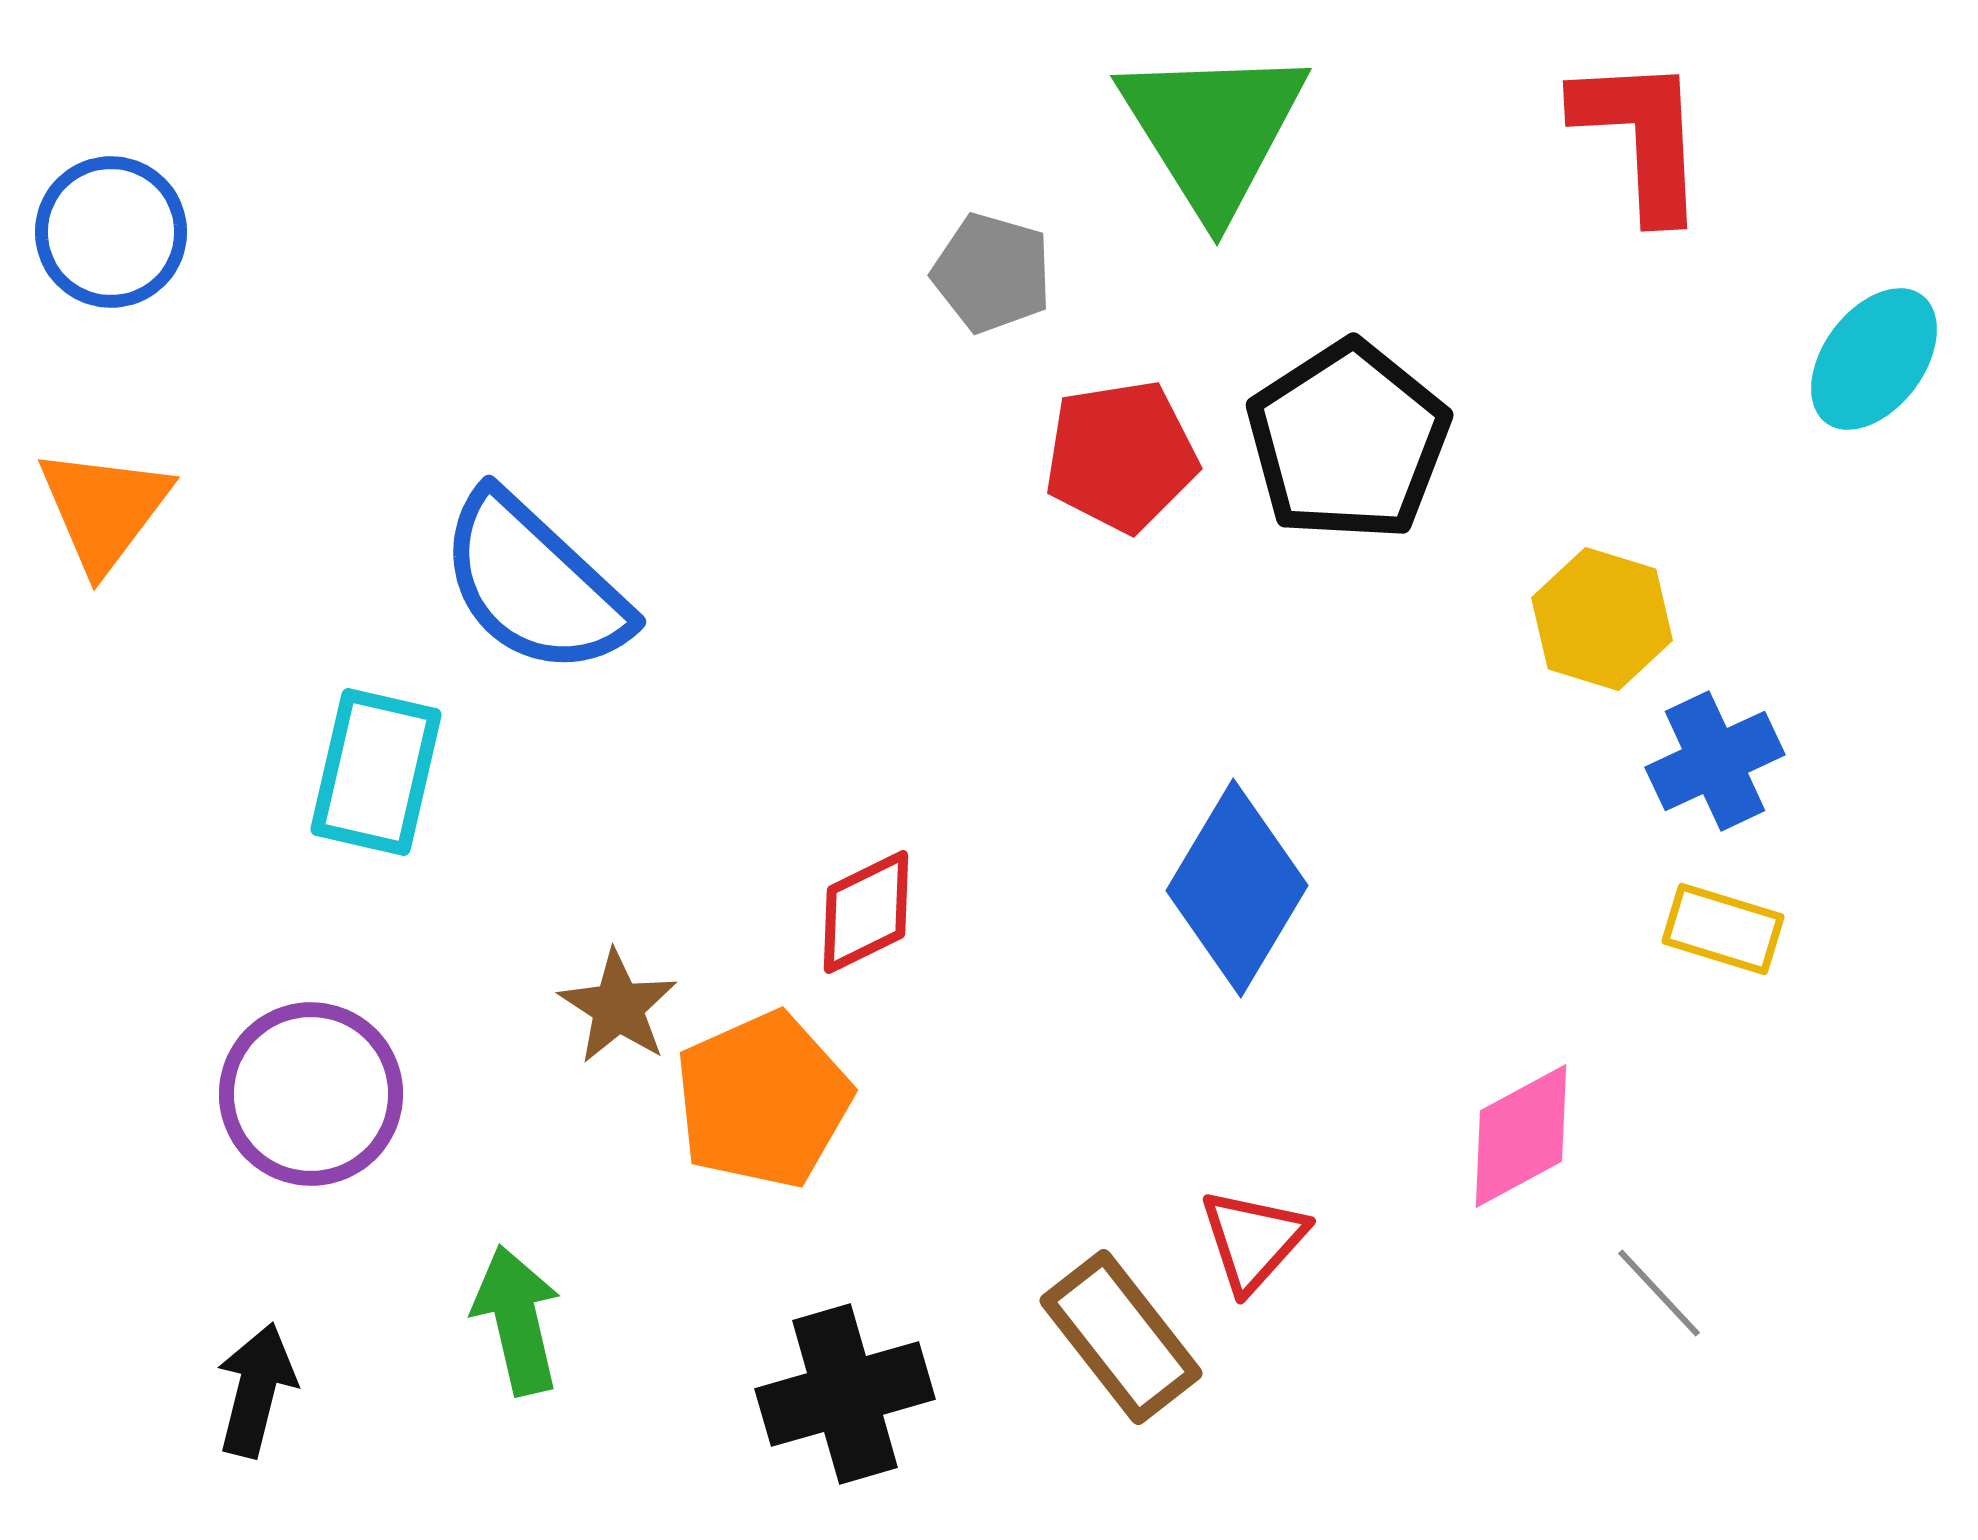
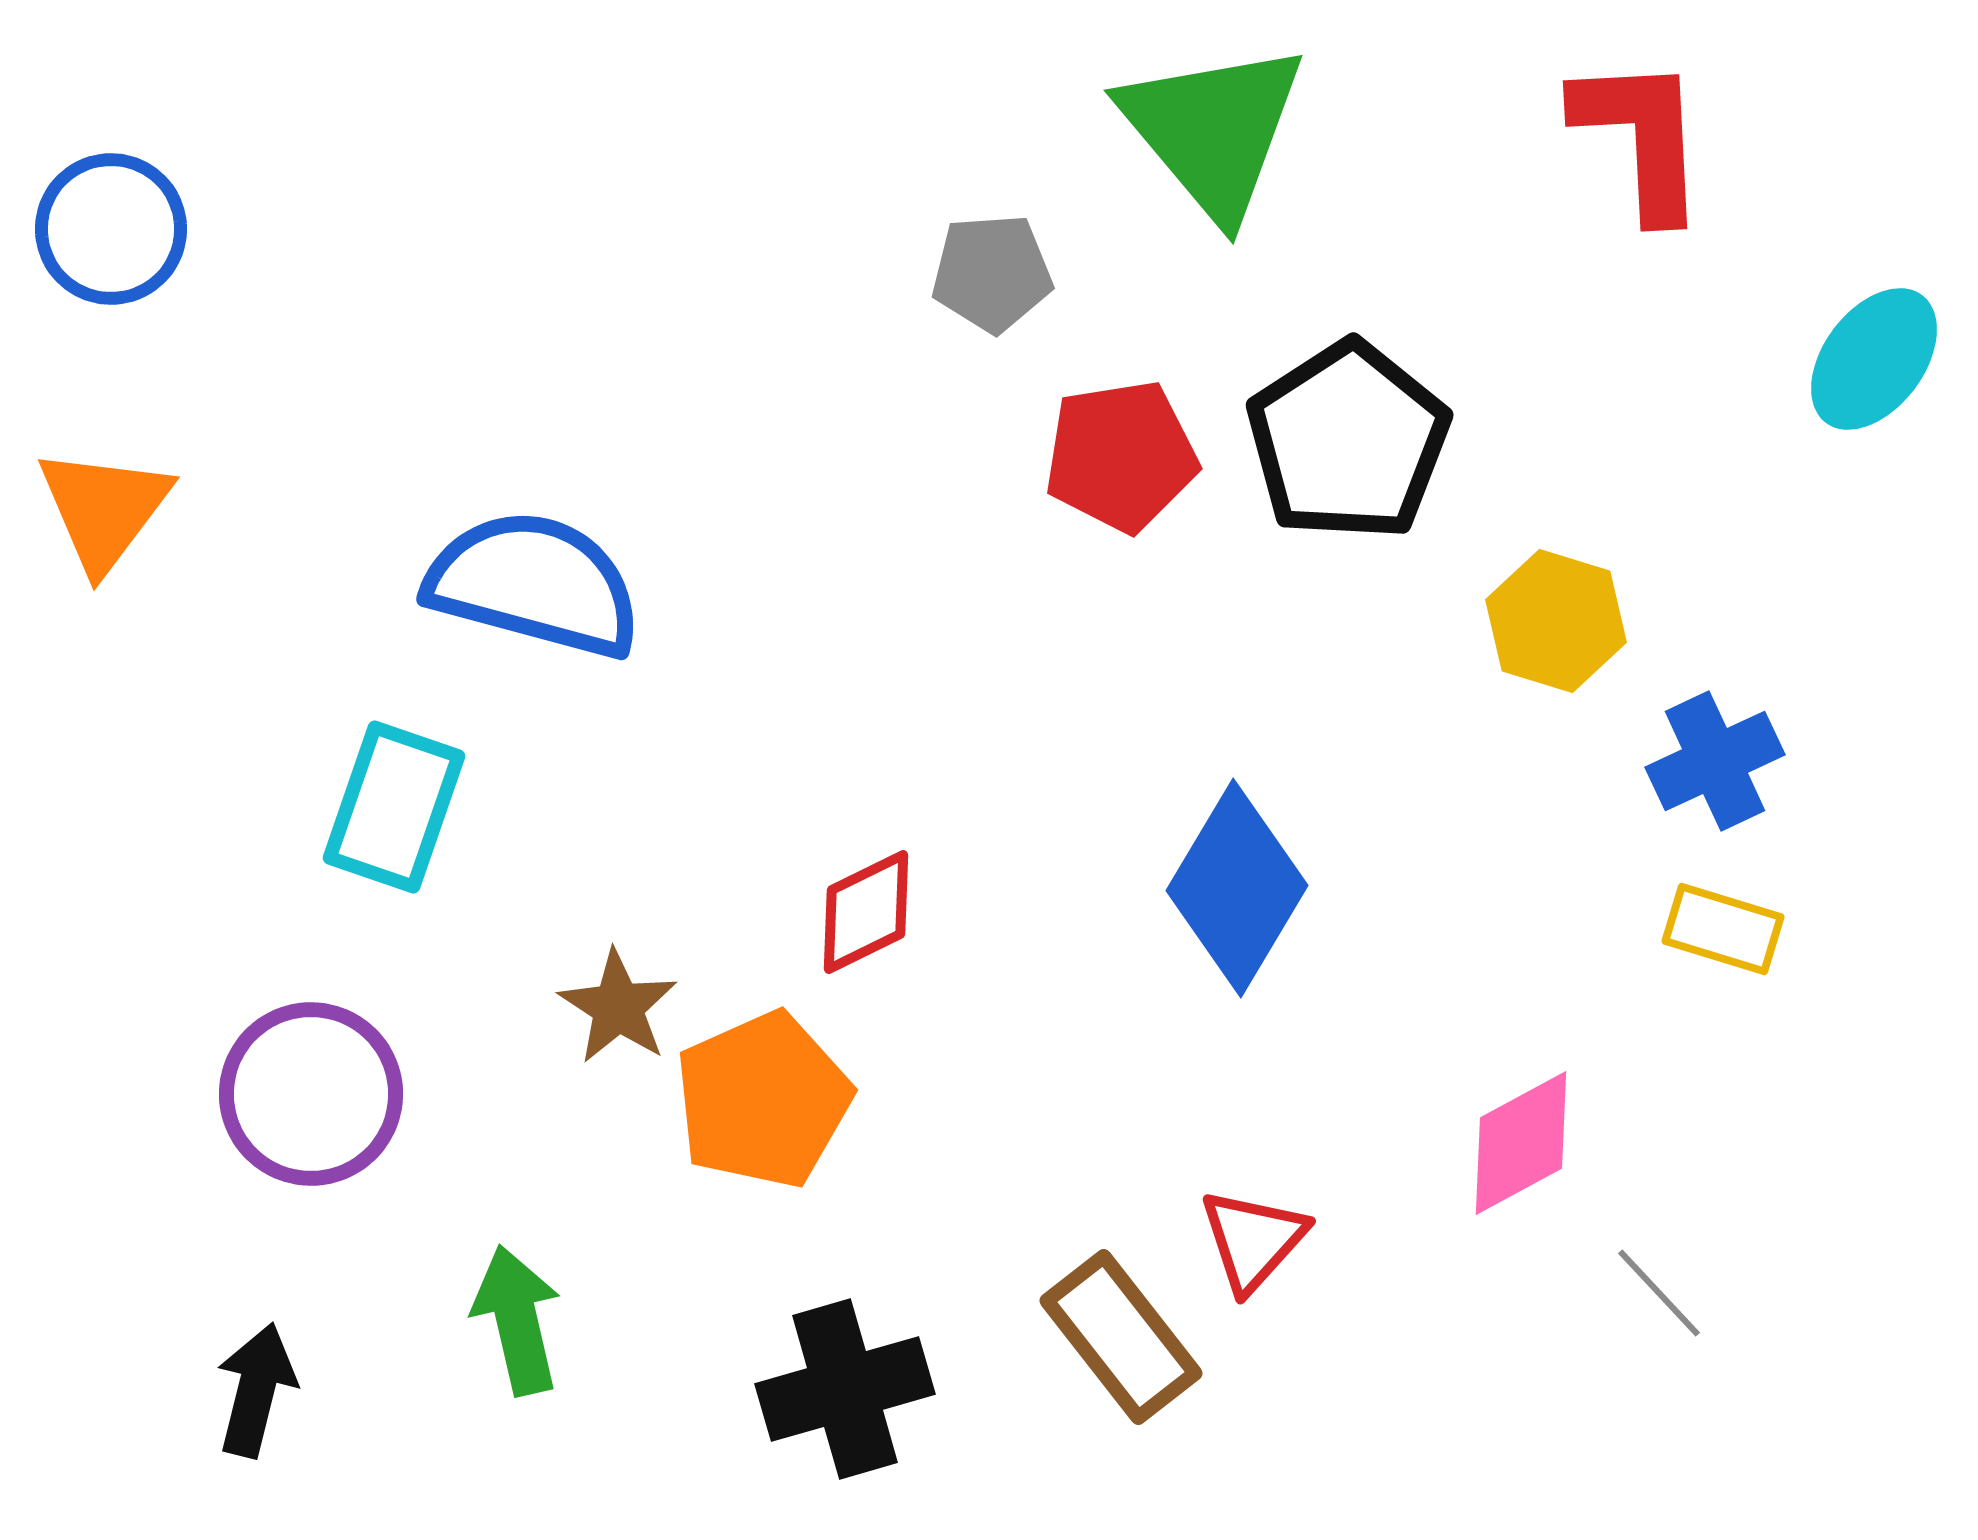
green triangle: rotated 8 degrees counterclockwise
blue circle: moved 3 px up
gray pentagon: rotated 20 degrees counterclockwise
blue semicircle: rotated 152 degrees clockwise
yellow hexagon: moved 46 px left, 2 px down
cyan rectangle: moved 18 px right, 35 px down; rotated 6 degrees clockwise
pink diamond: moved 7 px down
black cross: moved 5 px up
